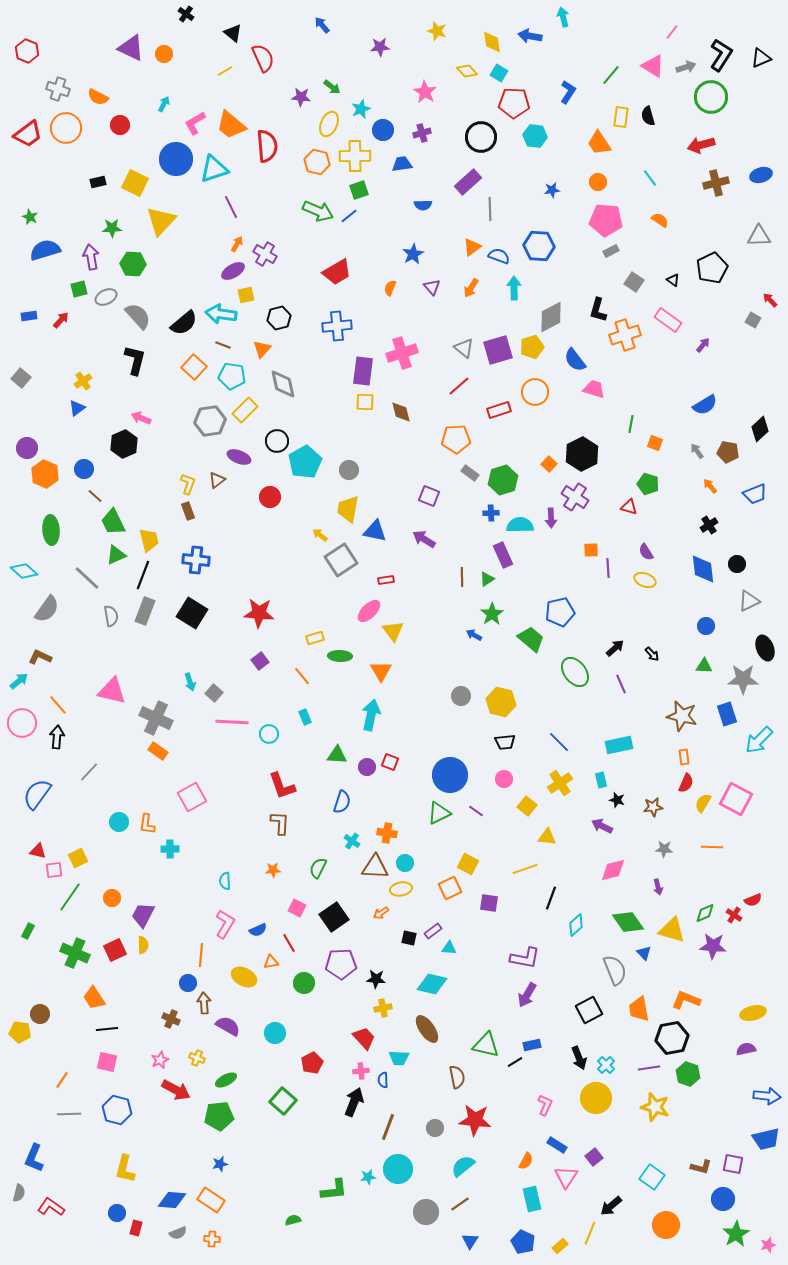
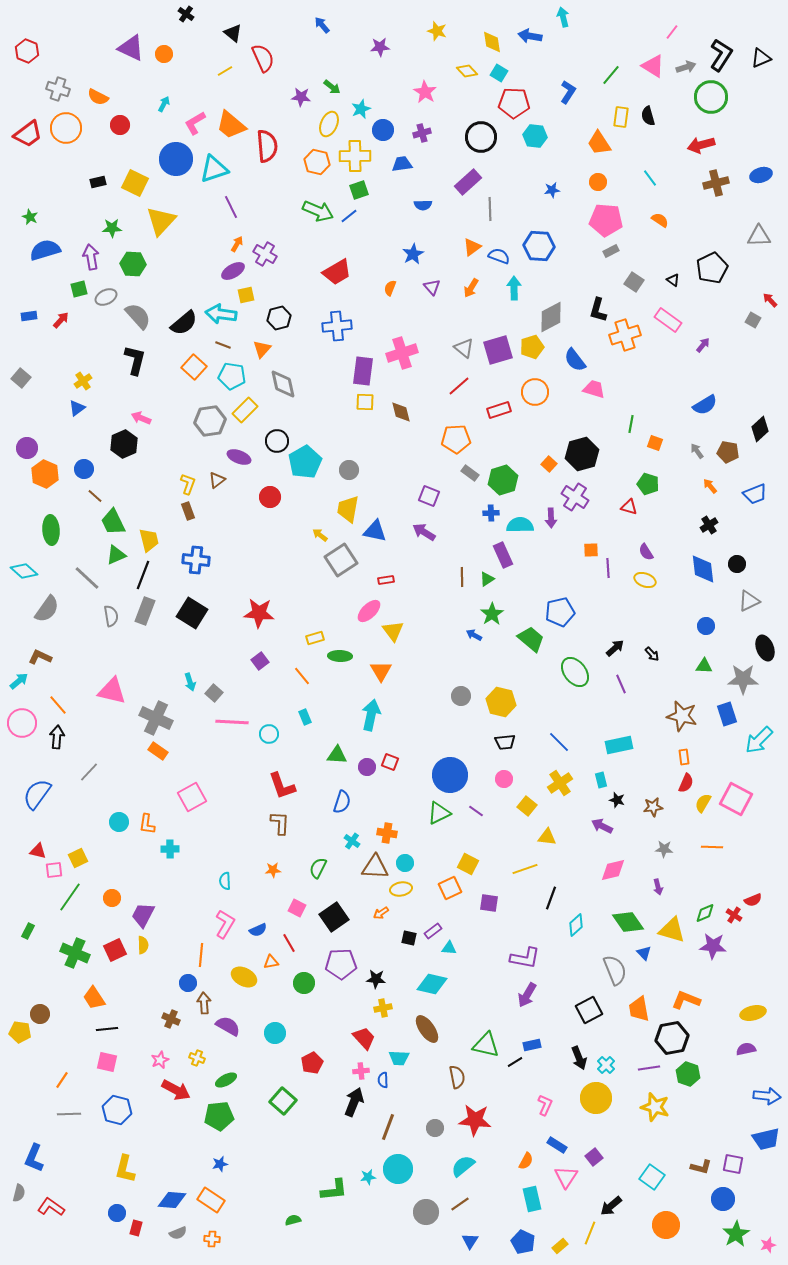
black hexagon at (582, 454): rotated 12 degrees clockwise
purple arrow at (424, 539): moved 7 px up
